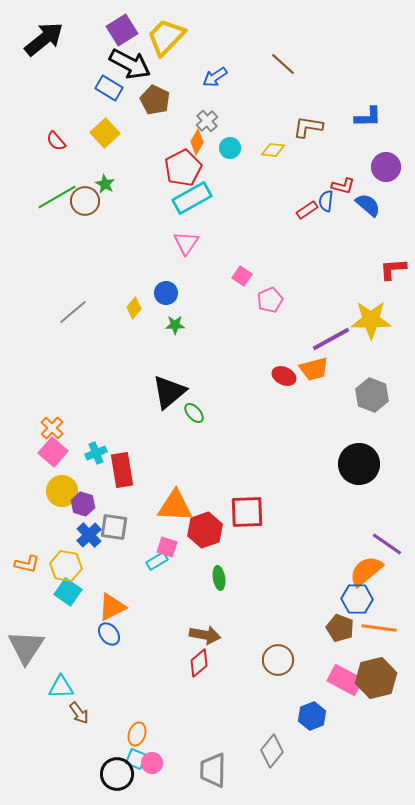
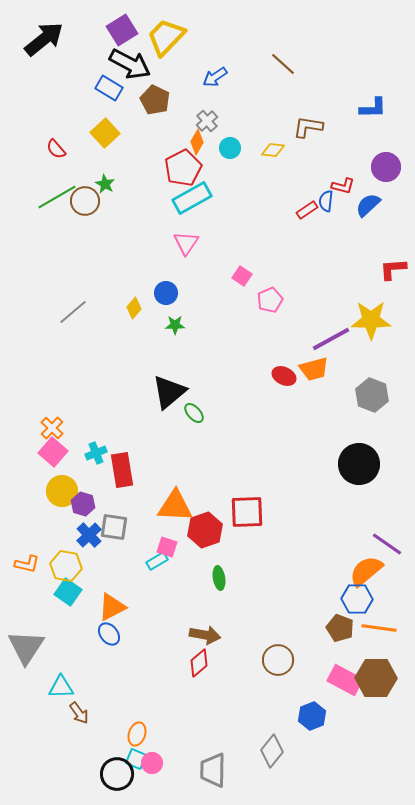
blue L-shape at (368, 117): moved 5 px right, 9 px up
red semicircle at (56, 141): moved 8 px down
blue semicircle at (368, 205): rotated 84 degrees counterclockwise
brown hexagon at (376, 678): rotated 15 degrees clockwise
